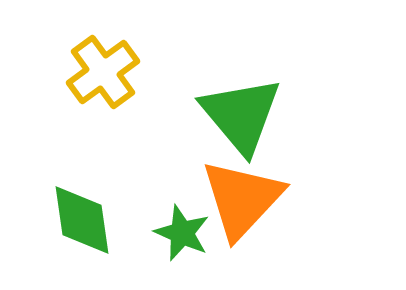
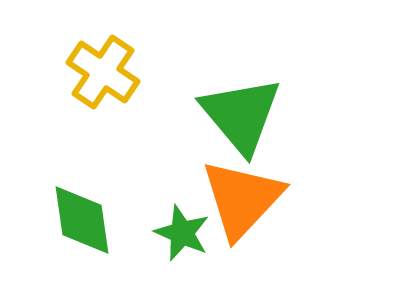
yellow cross: rotated 20 degrees counterclockwise
